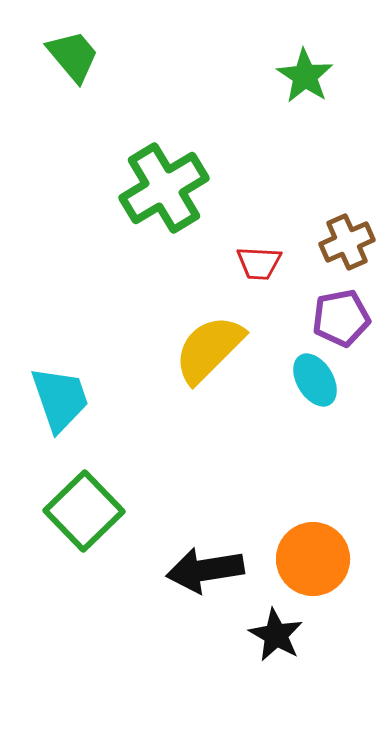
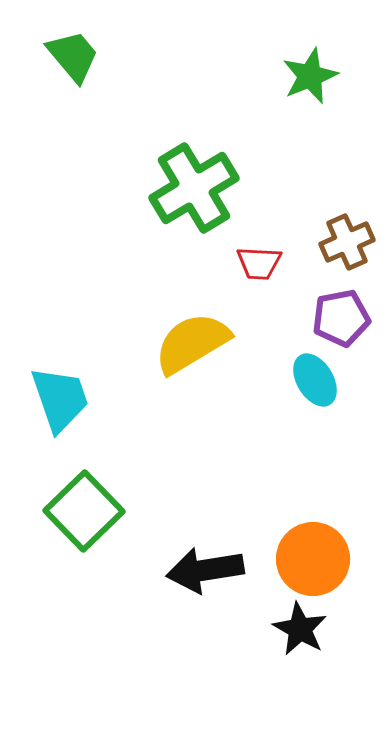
green star: moved 5 px right; rotated 16 degrees clockwise
green cross: moved 30 px right
yellow semicircle: moved 17 px left, 6 px up; rotated 14 degrees clockwise
black star: moved 24 px right, 6 px up
